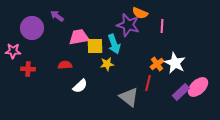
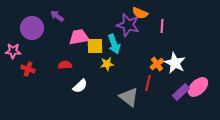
red cross: rotated 16 degrees clockwise
